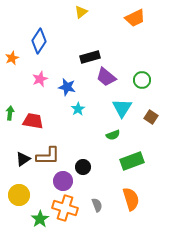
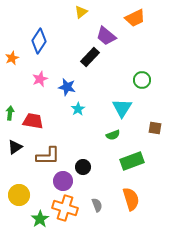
black rectangle: rotated 30 degrees counterclockwise
purple trapezoid: moved 41 px up
brown square: moved 4 px right, 11 px down; rotated 24 degrees counterclockwise
black triangle: moved 8 px left, 12 px up
